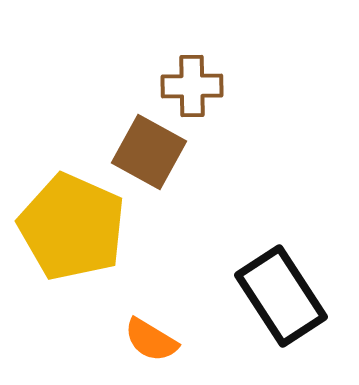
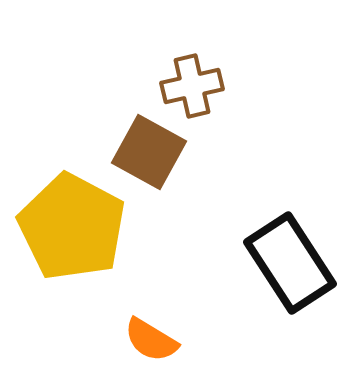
brown cross: rotated 12 degrees counterclockwise
yellow pentagon: rotated 4 degrees clockwise
black rectangle: moved 9 px right, 33 px up
